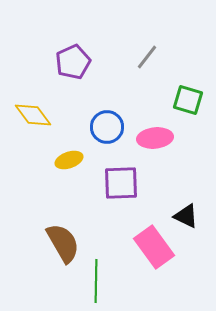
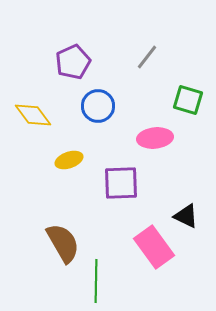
blue circle: moved 9 px left, 21 px up
